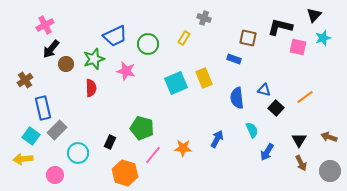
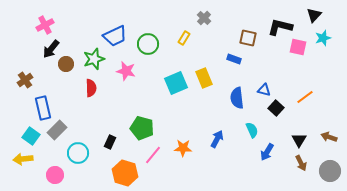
gray cross at (204, 18): rotated 24 degrees clockwise
